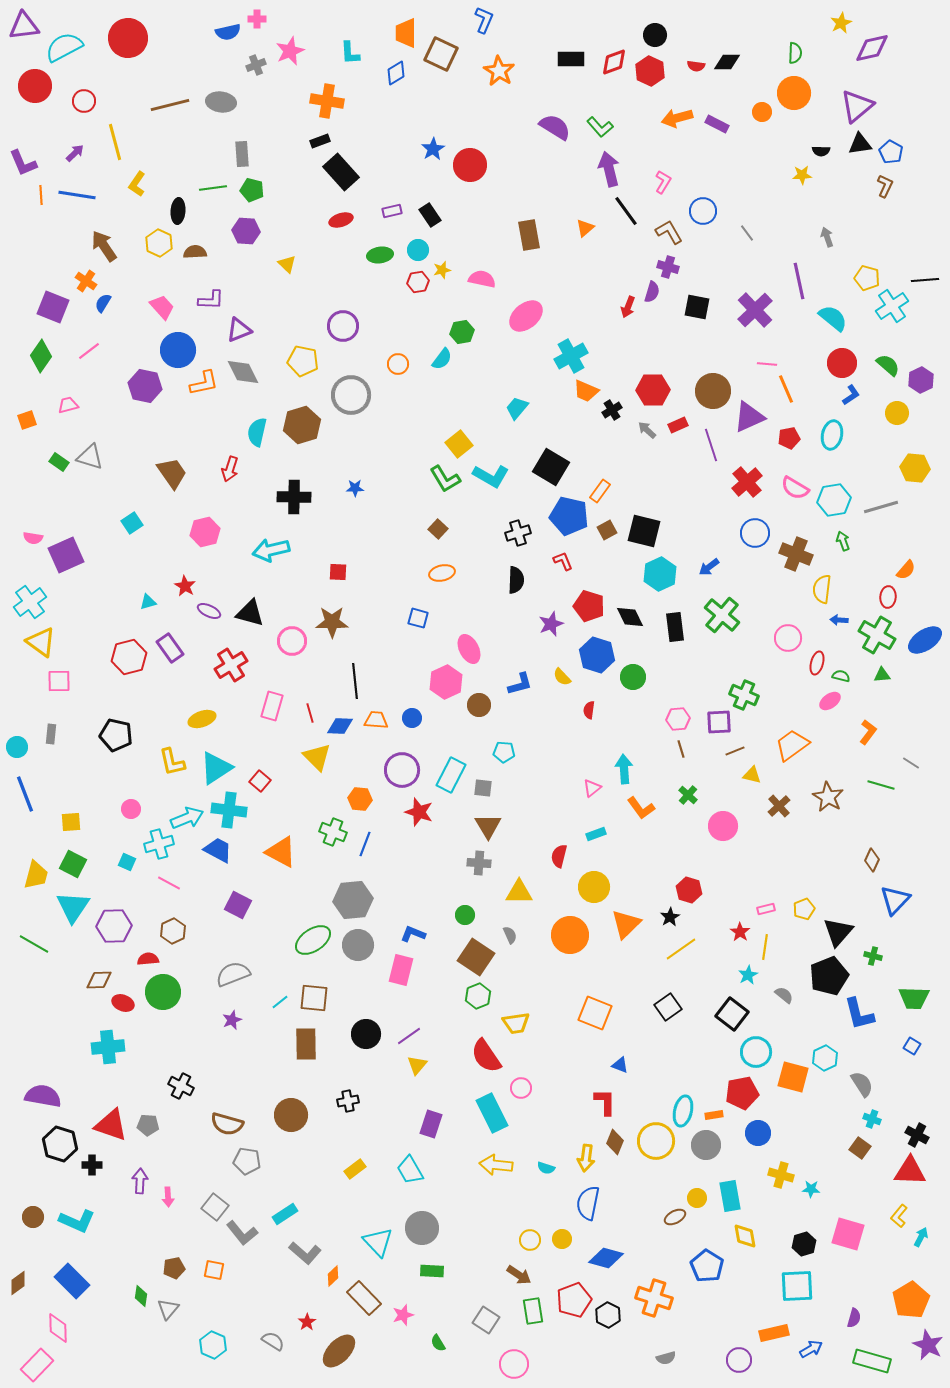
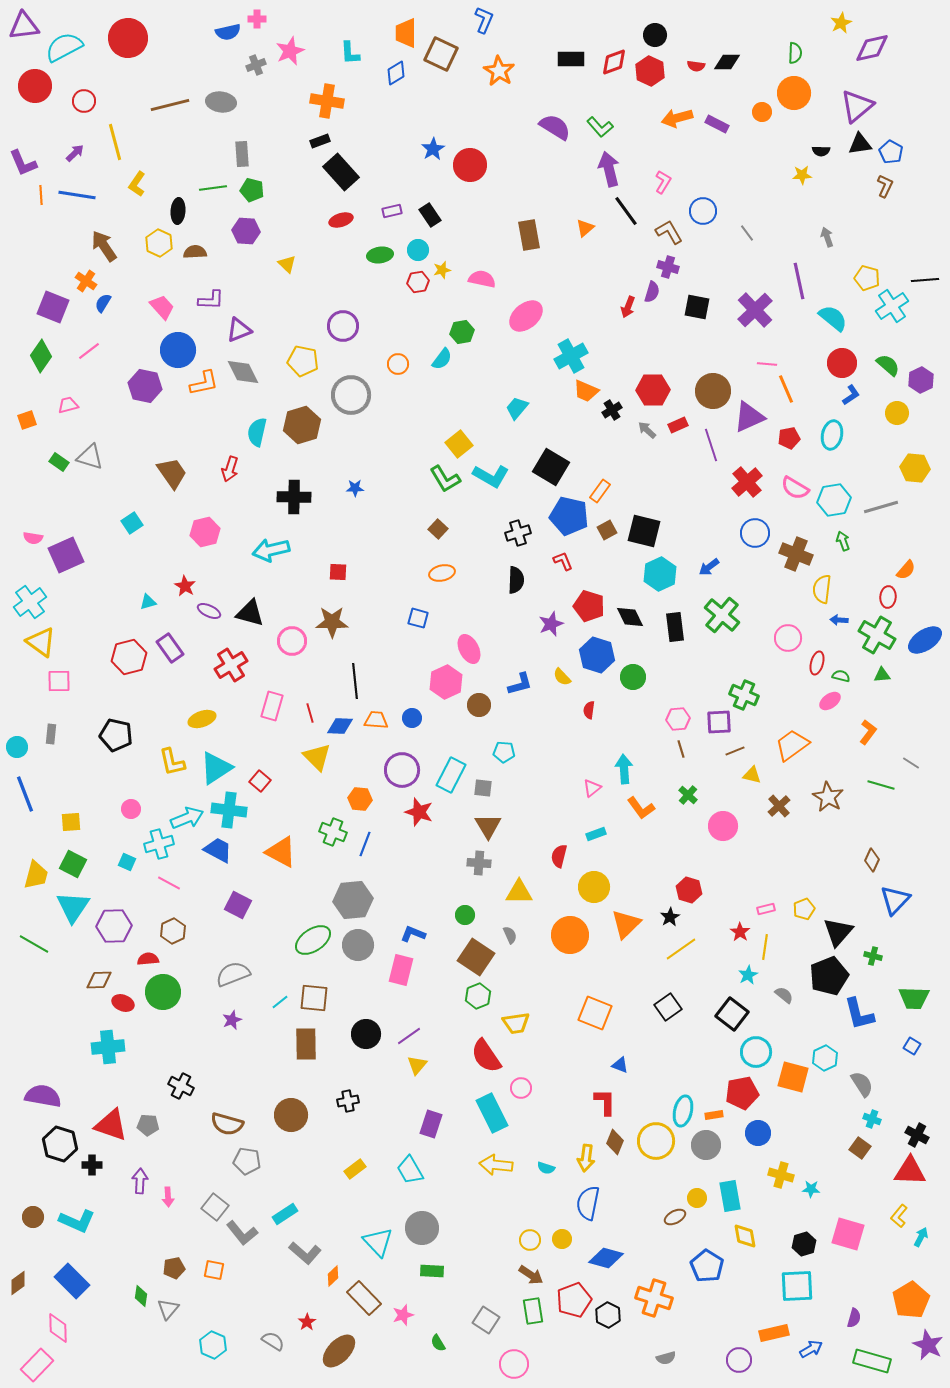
brown arrow at (519, 1275): moved 12 px right
